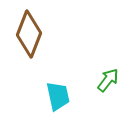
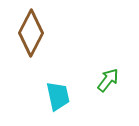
brown diamond: moved 2 px right, 1 px up; rotated 6 degrees clockwise
